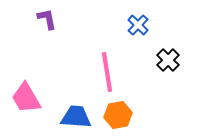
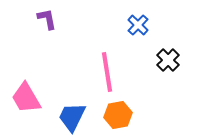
blue trapezoid: moved 4 px left; rotated 68 degrees counterclockwise
